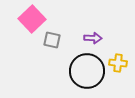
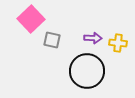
pink square: moved 1 px left
yellow cross: moved 20 px up
